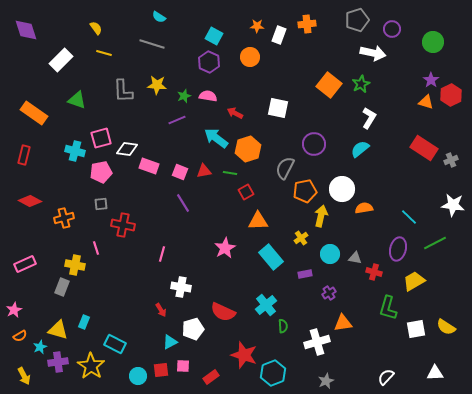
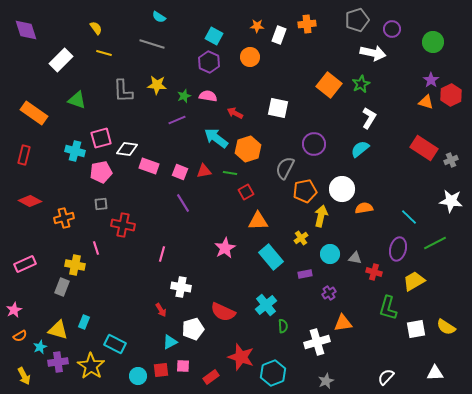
white star at (453, 205): moved 2 px left, 4 px up
red star at (244, 355): moved 3 px left, 2 px down
